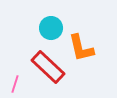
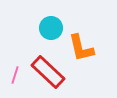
red rectangle: moved 5 px down
pink line: moved 9 px up
